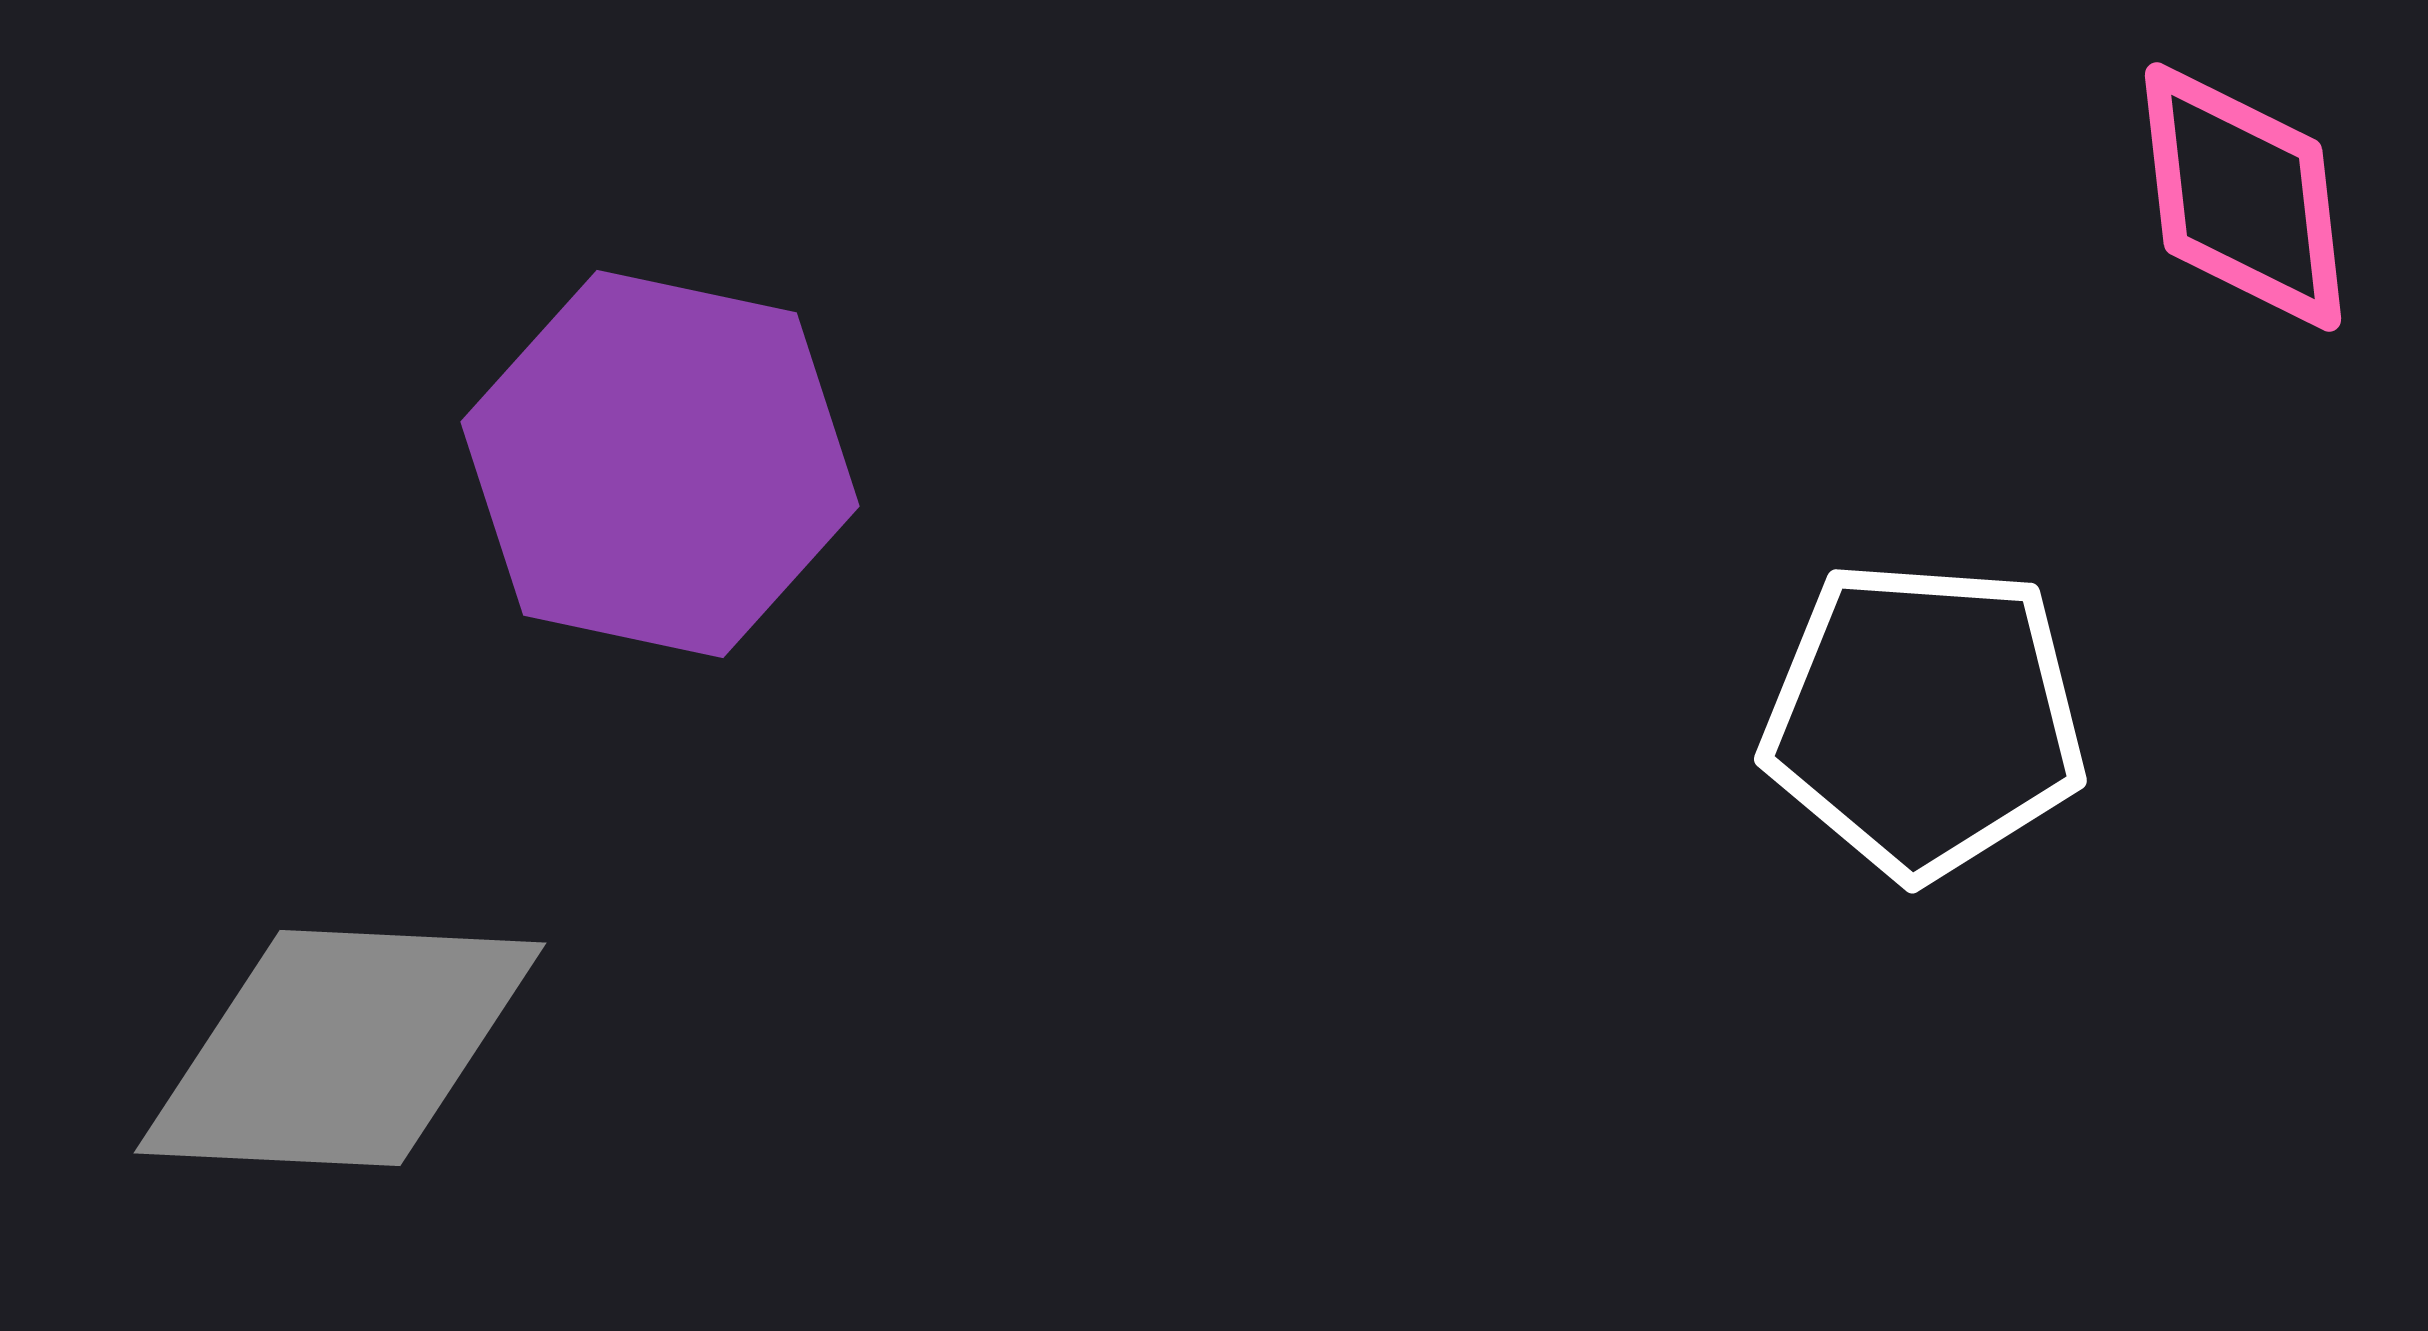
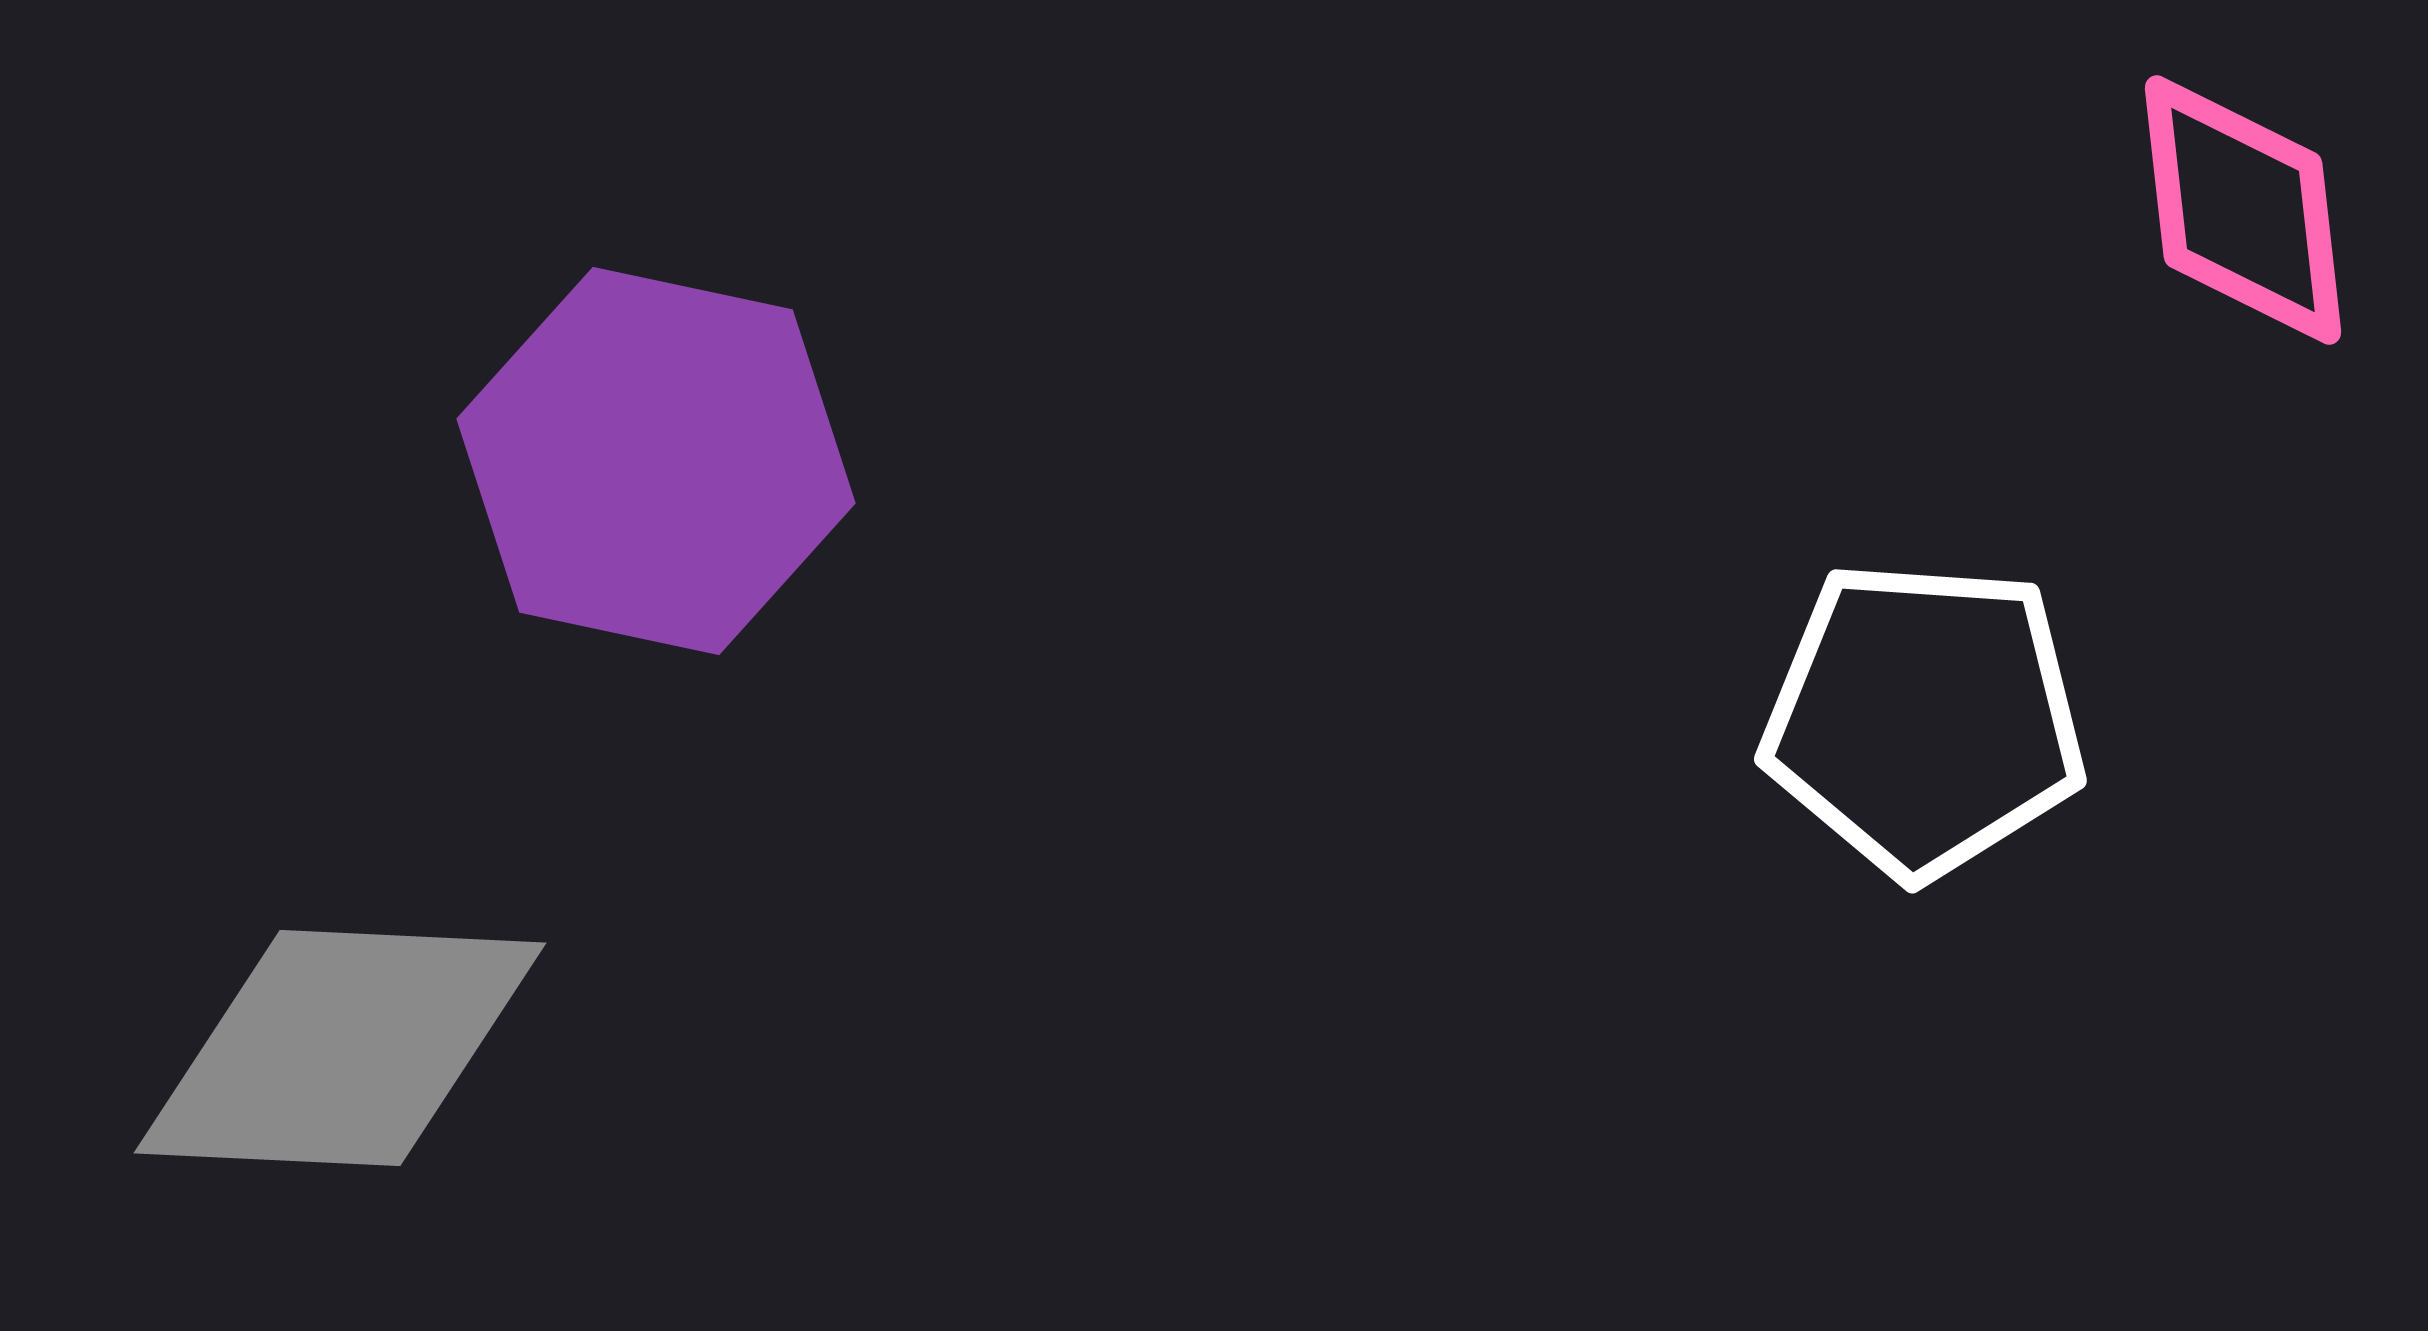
pink diamond: moved 13 px down
purple hexagon: moved 4 px left, 3 px up
